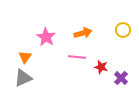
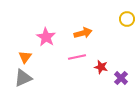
yellow circle: moved 4 px right, 11 px up
pink line: rotated 18 degrees counterclockwise
